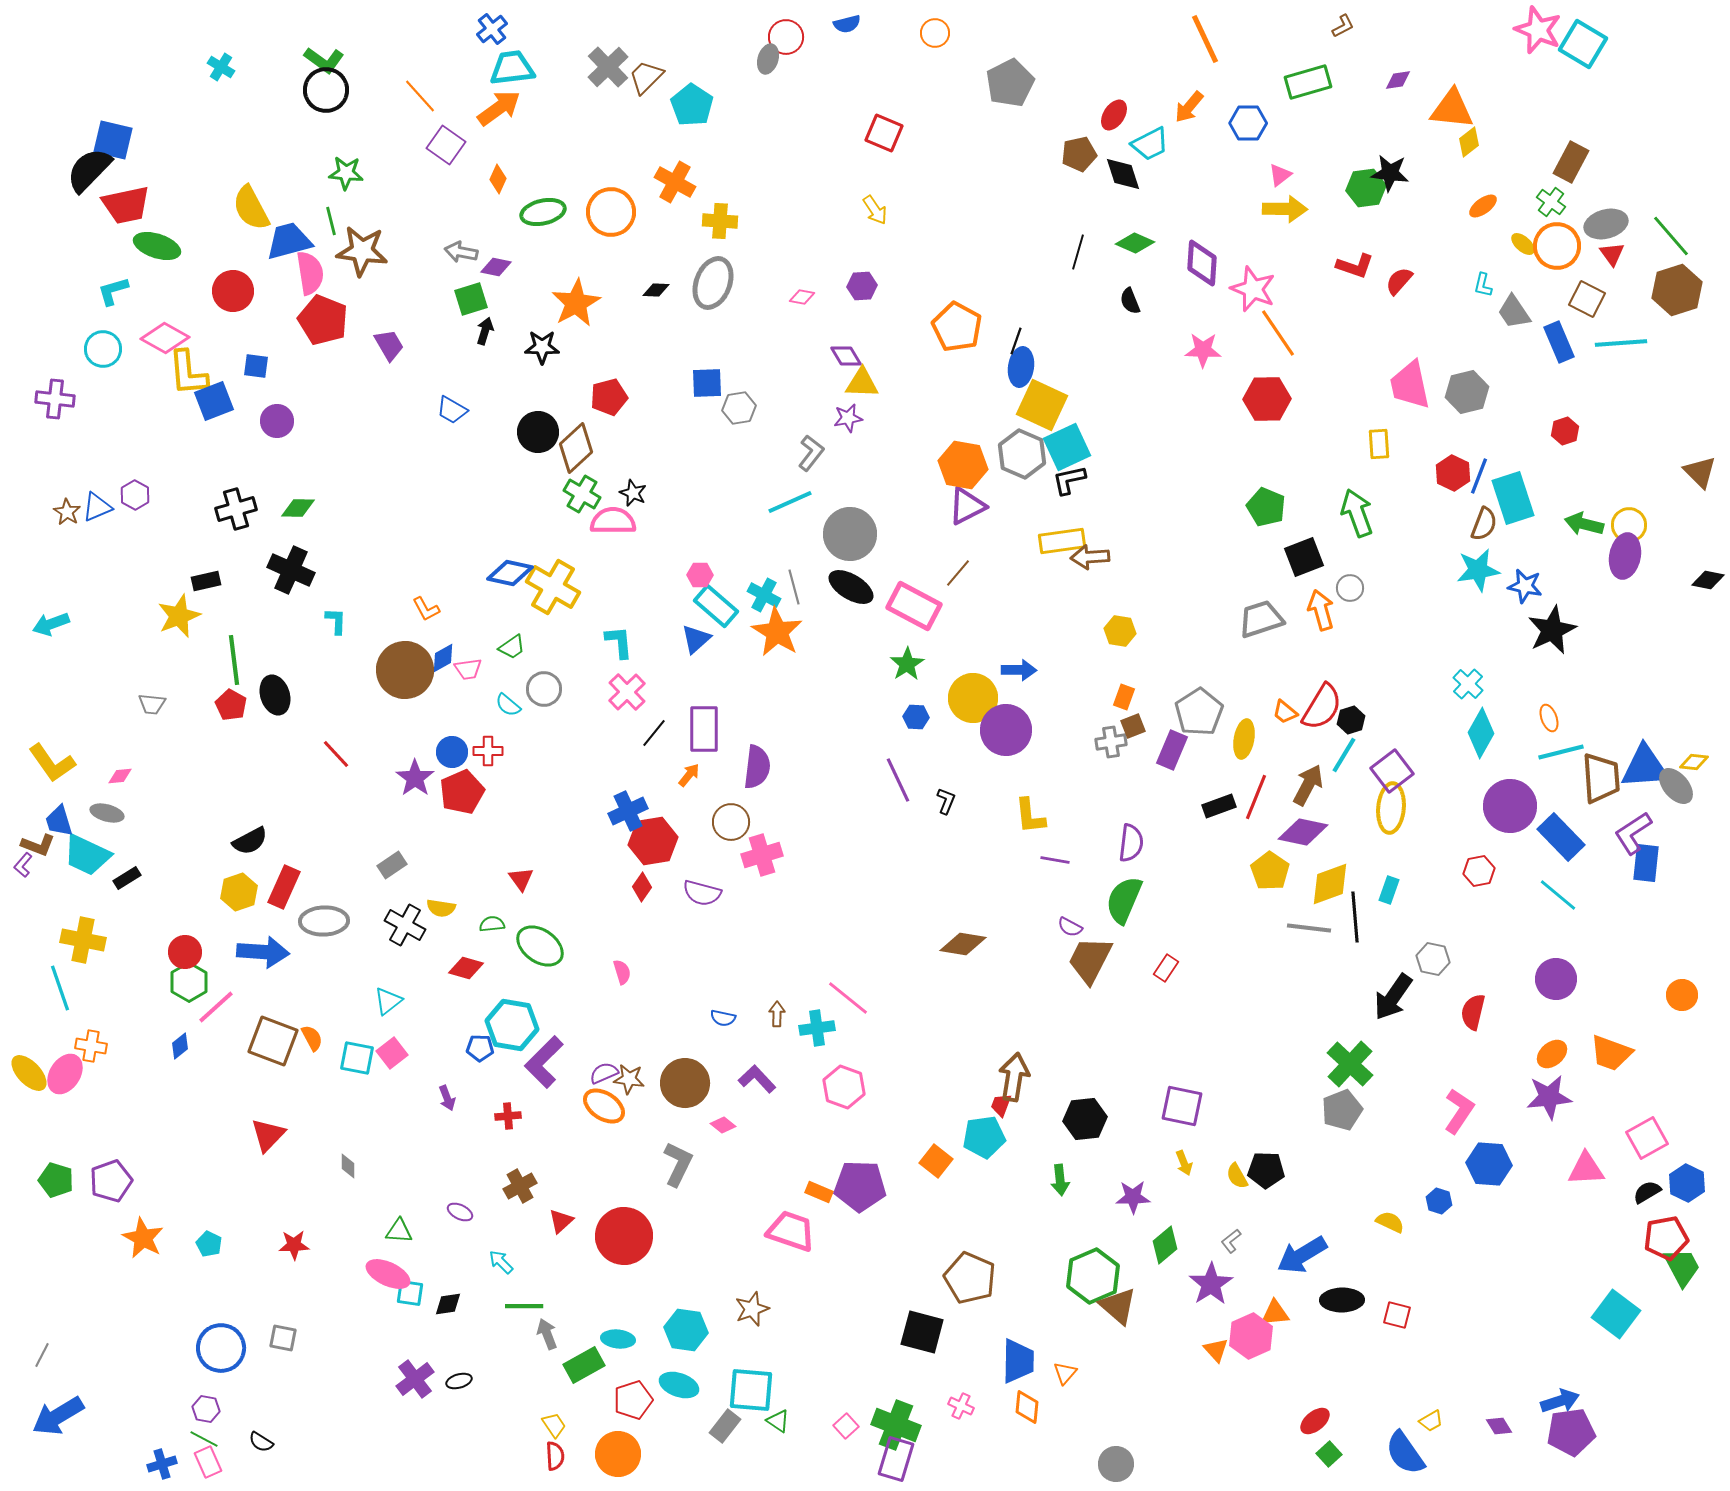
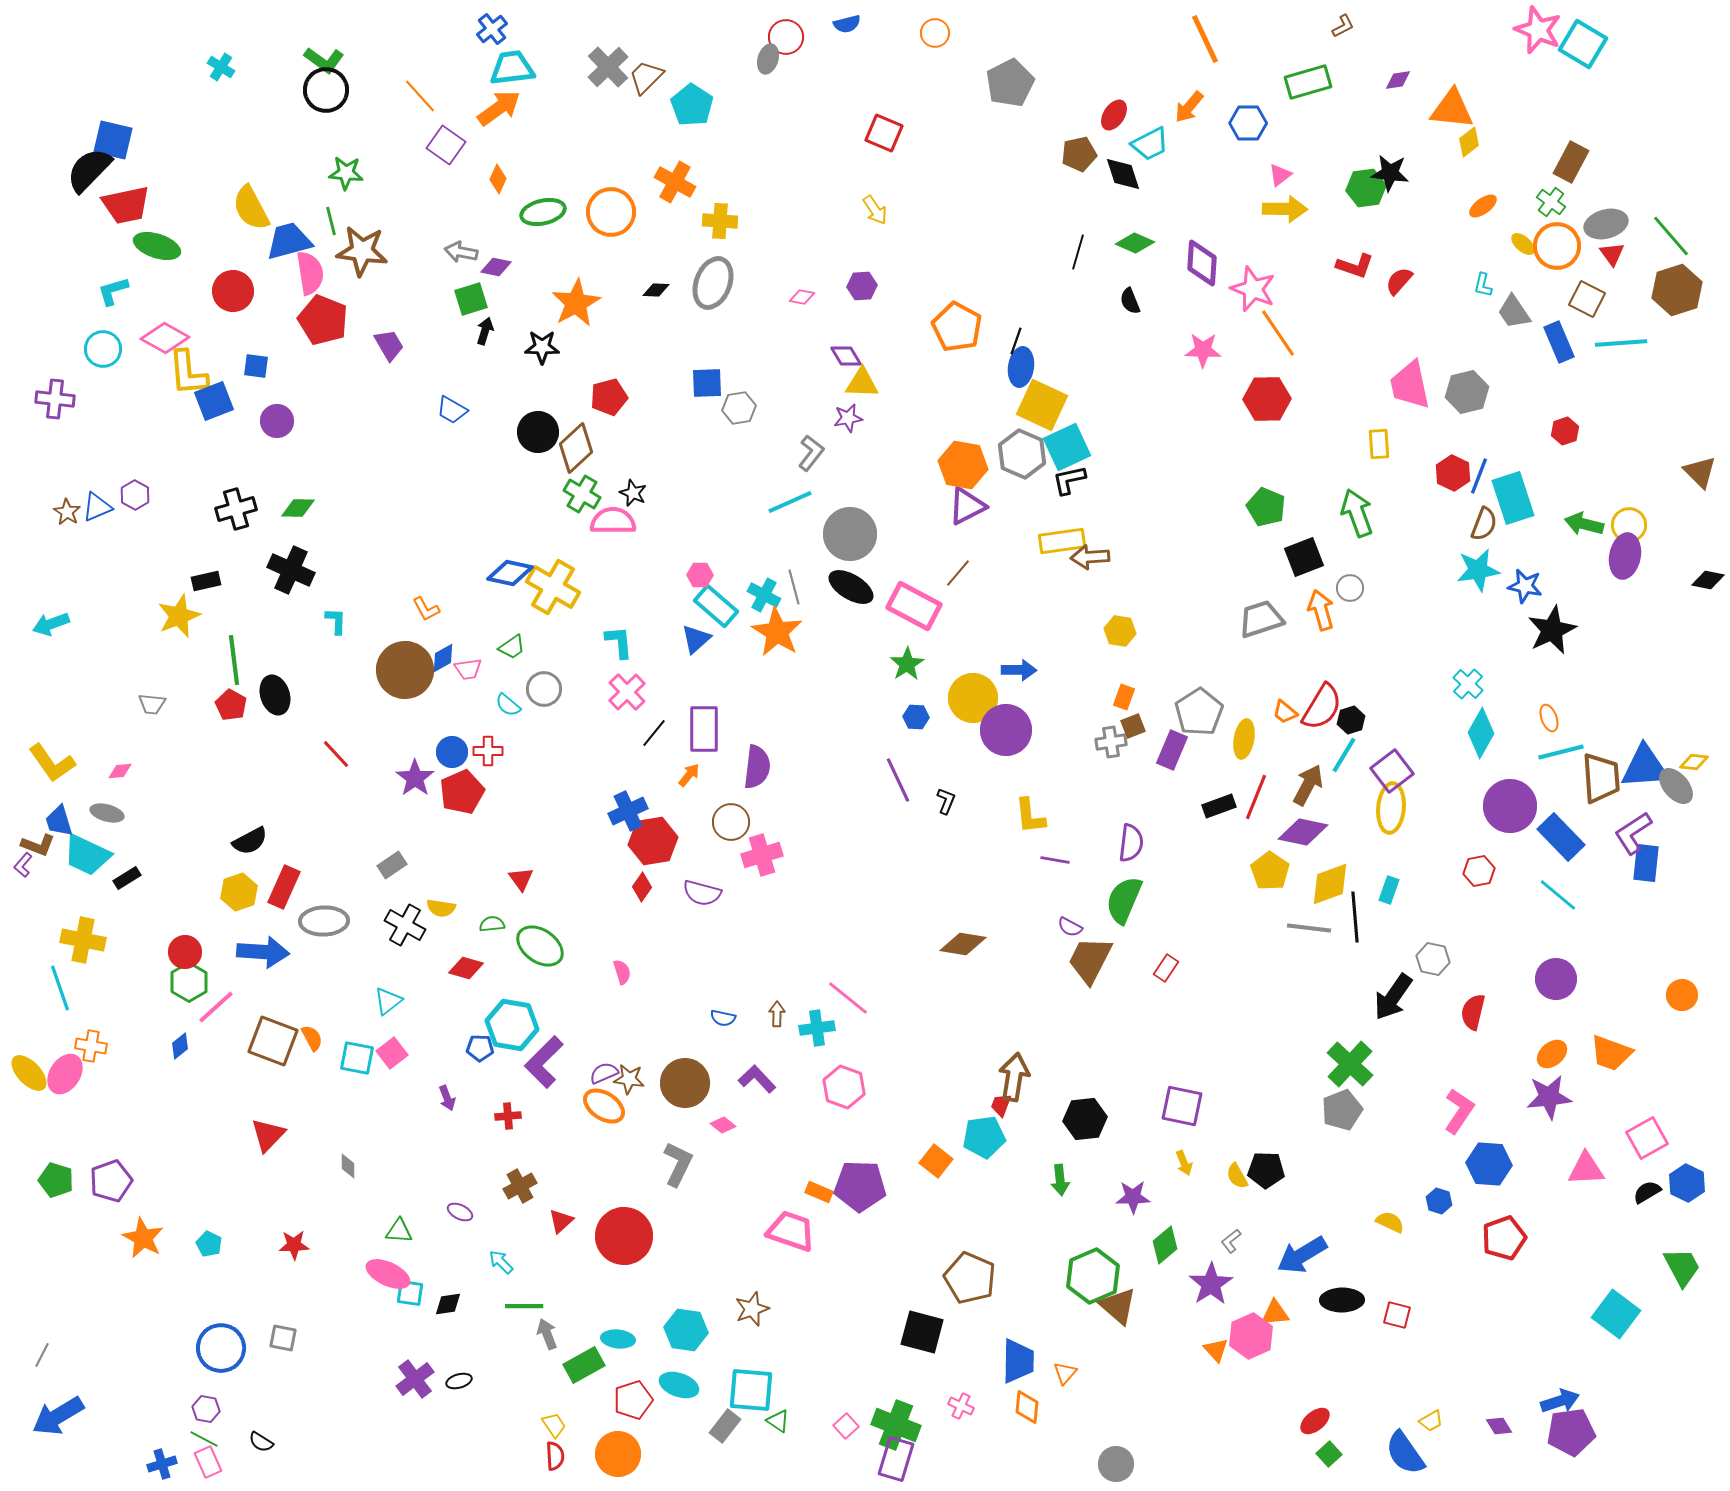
pink diamond at (120, 776): moved 5 px up
red pentagon at (1666, 1238): moved 162 px left; rotated 9 degrees counterclockwise
